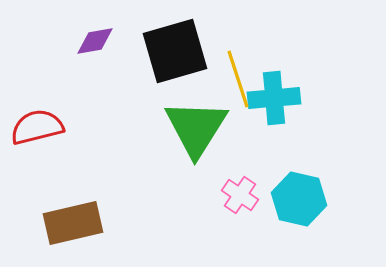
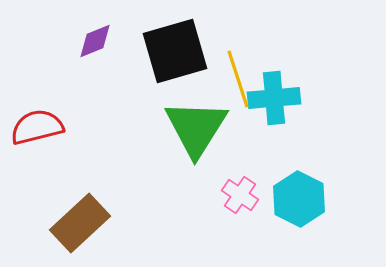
purple diamond: rotated 12 degrees counterclockwise
cyan hexagon: rotated 14 degrees clockwise
brown rectangle: moved 7 px right; rotated 30 degrees counterclockwise
